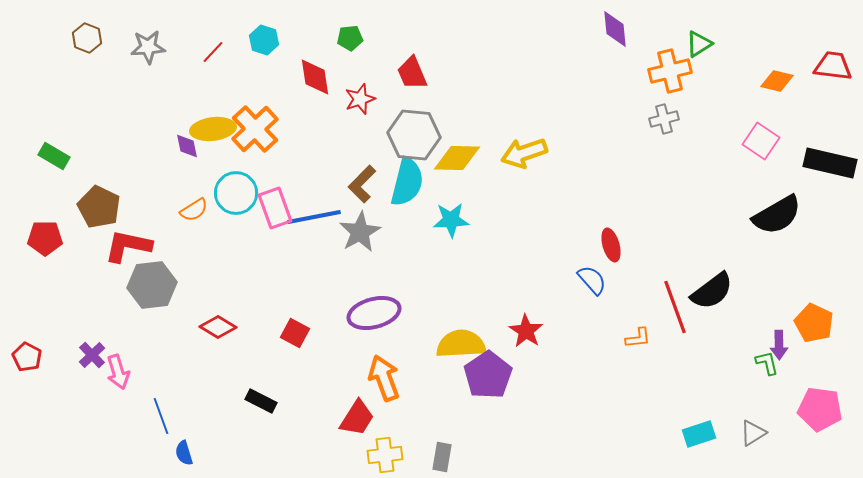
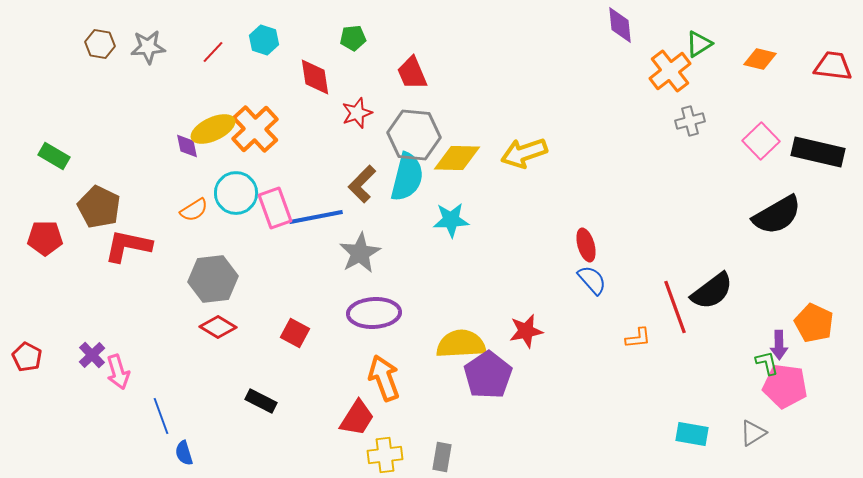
purple diamond at (615, 29): moved 5 px right, 4 px up
brown hexagon at (87, 38): moved 13 px right, 6 px down; rotated 12 degrees counterclockwise
green pentagon at (350, 38): moved 3 px right
orange cross at (670, 71): rotated 24 degrees counterclockwise
orange diamond at (777, 81): moved 17 px left, 22 px up
red star at (360, 99): moved 3 px left, 14 px down
gray cross at (664, 119): moved 26 px right, 2 px down
yellow ellipse at (213, 129): rotated 18 degrees counterclockwise
pink square at (761, 141): rotated 12 degrees clockwise
black rectangle at (830, 163): moved 12 px left, 11 px up
cyan semicircle at (407, 182): moved 5 px up
blue line at (314, 217): moved 2 px right
gray star at (360, 232): moved 21 px down
red ellipse at (611, 245): moved 25 px left
gray hexagon at (152, 285): moved 61 px right, 6 px up
purple ellipse at (374, 313): rotated 12 degrees clockwise
red star at (526, 331): rotated 28 degrees clockwise
pink pentagon at (820, 409): moved 35 px left, 23 px up
cyan rectangle at (699, 434): moved 7 px left; rotated 28 degrees clockwise
